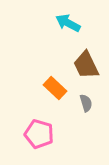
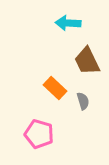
cyan arrow: rotated 25 degrees counterclockwise
brown trapezoid: moved 1 px right, 4 px up
gray semicircle: moved 3 px left, 2 px up
